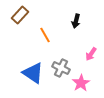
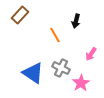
orange line: moved 10 px right
